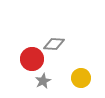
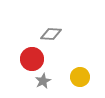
gray diamond: moved 3 px left, 10 px up
yellow circle: moved 1 px left, 1 px up
